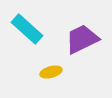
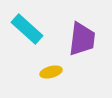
purple trapezoid: rotated 123 degrees clockwise
